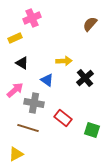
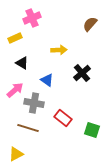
yellow arrow: moved 5 px left, 11 px up
black cross: moved 3 px left, 5 px up
